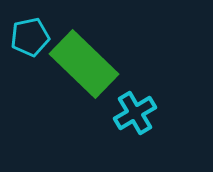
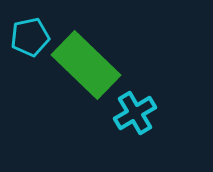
green rectangle: moved 2 px right, 1 px down
